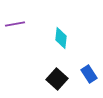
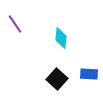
purple line: rotated 66 degrees clockwise
blue rectangle: rotated 54 degrees counterclockwise
